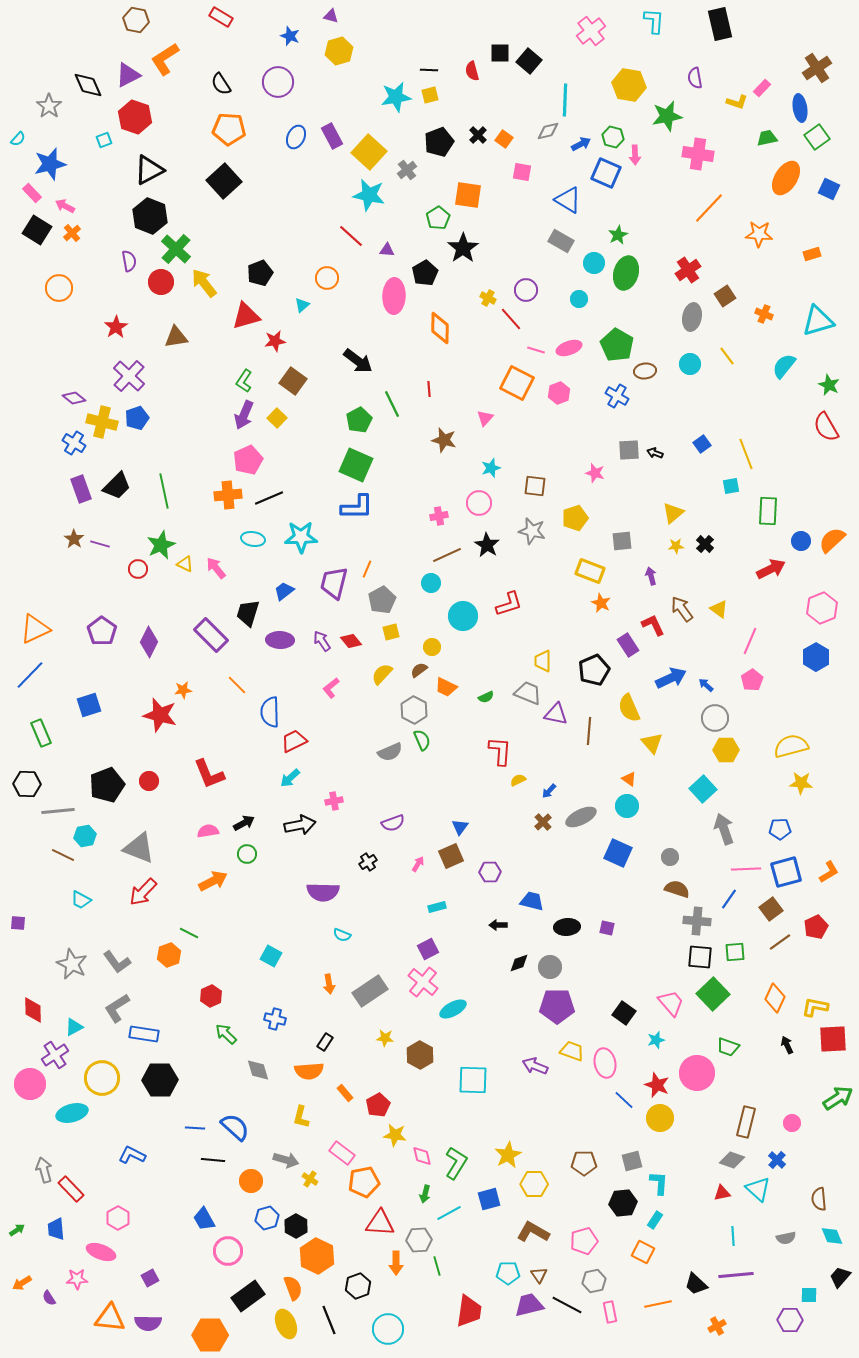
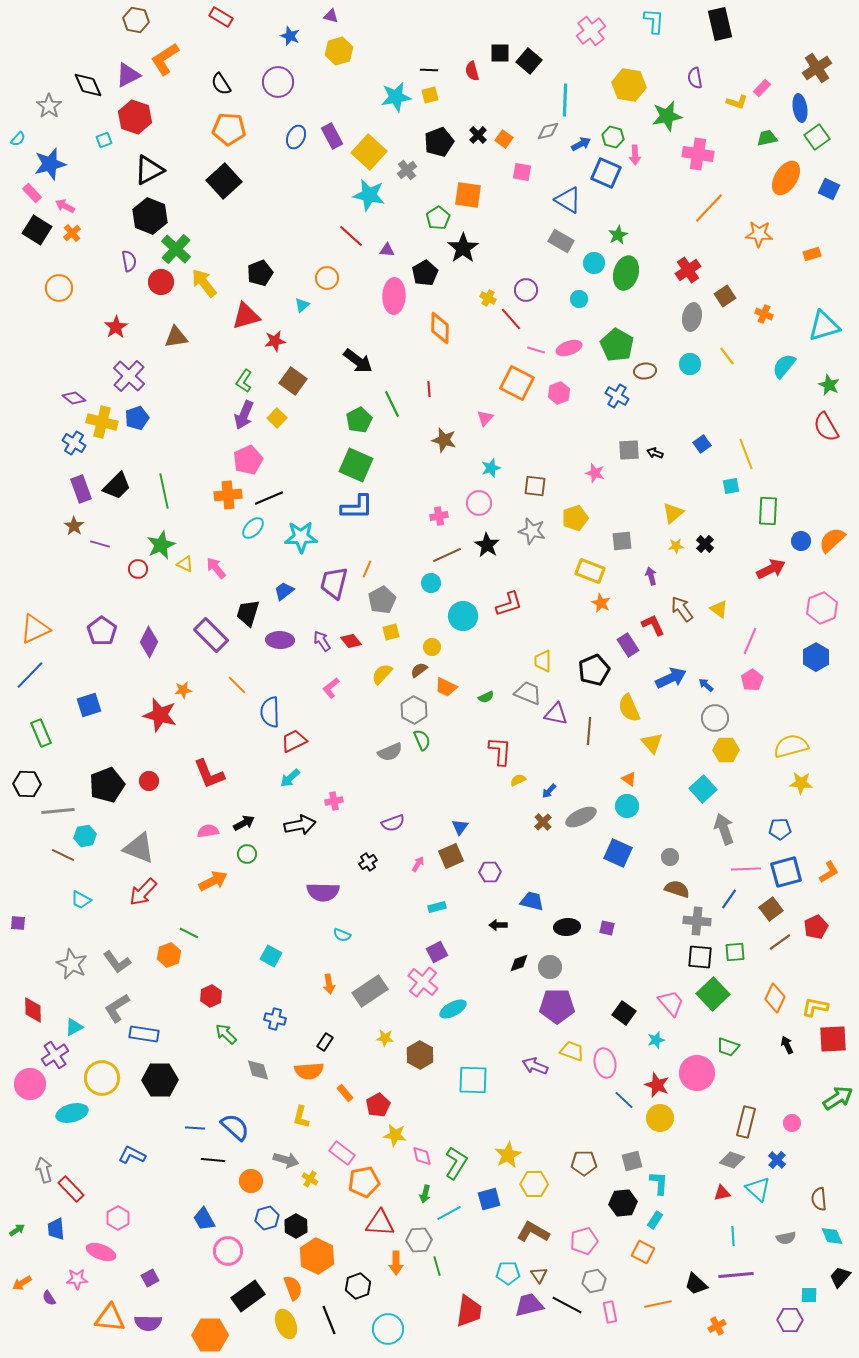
cyan triangle at (818, 321): moved 6 px right, 5 px down
brown star at (74, 539): moved 13 px up
cyan ellipse at (253, 539): moved 11 px up; rotated 55 degrees counterclockwise
purple square at (428, 949): moved 9 px right, 3 px down
